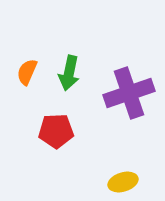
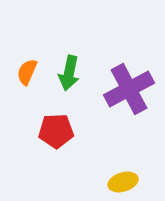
purple cross: moved 4 px up; rotated 9 degrees counterclockwise
